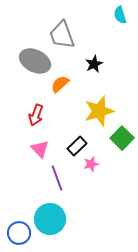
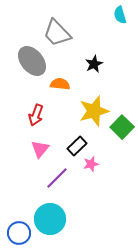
gray trapezoid: moved 5 px left, 2 px up; rotated 24 degrees counterclockwise
gray ellipse: moved 3 px left; rotated 24 degrees clockwise
orange semicircle: rotated 48 degrees clockwise
yellow star: moved 5 px left
green square: moved 11 px up
pink triangle: rotated 24 degrees clockwise
purple line: rotated 65 degrees clockwise
